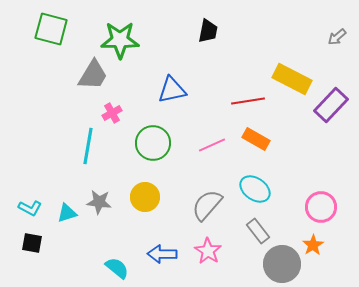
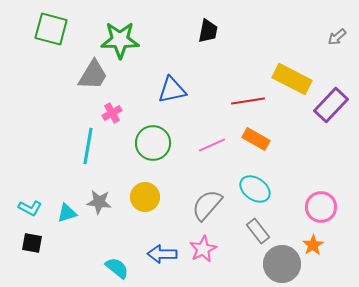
pink star: moved 5 px left, 2 px up; rotated 12 degrees clockwise
